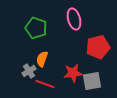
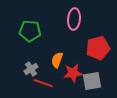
pink ellipse: rotated 20 degrees clockwise
green pentagon: moved 6 px left, 3 px down; rotated 15 degrees counterclockwise
red pentagon: moved 1 px down
orange semicircle: moved 15 px right, 1 px down
gray cross: moved 2 px right, 2 px up
red line: moved 2 px left, 1 px up
